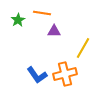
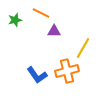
orange line: moved 1 px left; rotated 18 degrees clockwise
green star: moved 3 px left; rotated 16 degrees clockwise
orange cross: moved 2 px right, 3 px up
